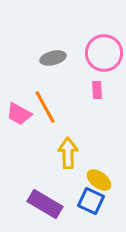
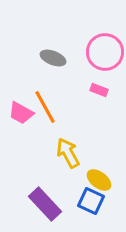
pink circle: moved 1 px right, 1 px up
gray ellipse: rotated 35 degrees clockwise
pink rectangle: moved 2 px right; rotated 66 degrees counterclockwise
pink trapezoid: moved 2 px right, 1 px up
yellow arrow: rotated 28 degrees counterclockwise
purple rectangle: rotated 16 degrees clockwise
